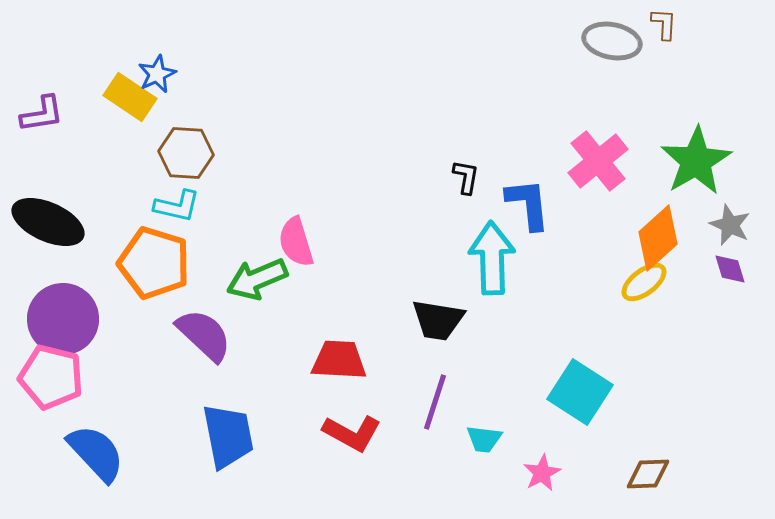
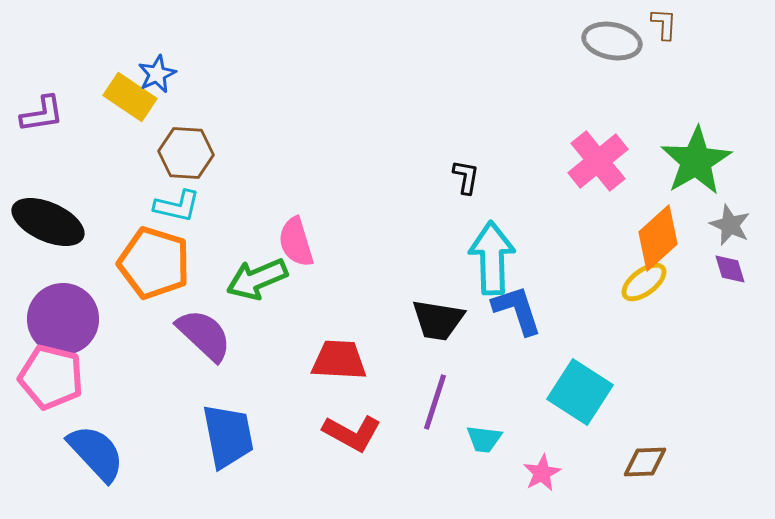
blue L-shape: moved 11 px left, 106 px down; rotated 12 degrees counterclockwise
brown diamond: moved 3 px left, 12 px up
